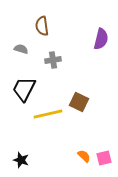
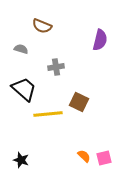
brown semicircle: rotated 60 degrees counterclockwise
purple semicircle: moved 1 px left, 1 px down
gray cross: moved 3 px right, 7 px down
black trapezoid: rotated 104 degrees clockwise
yellow line: rotated 8 degrees clockwise
